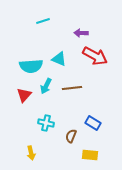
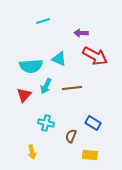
yellow arrow: moved 1 px right, 1 px up
